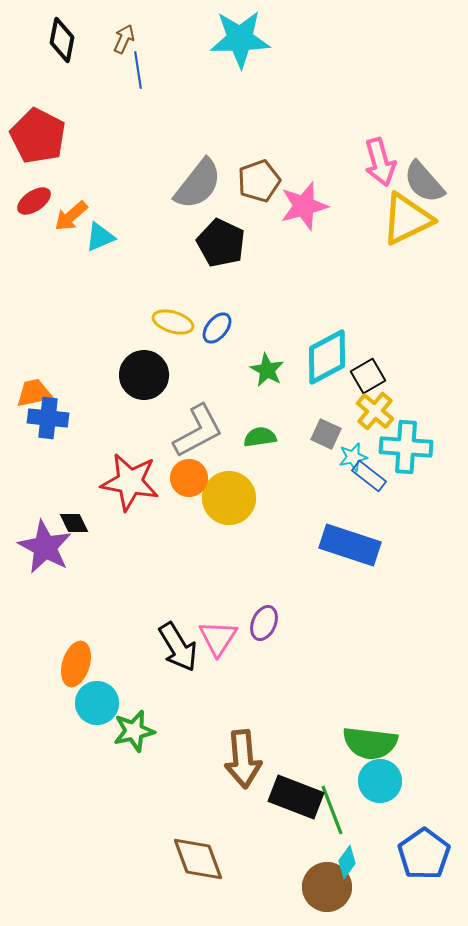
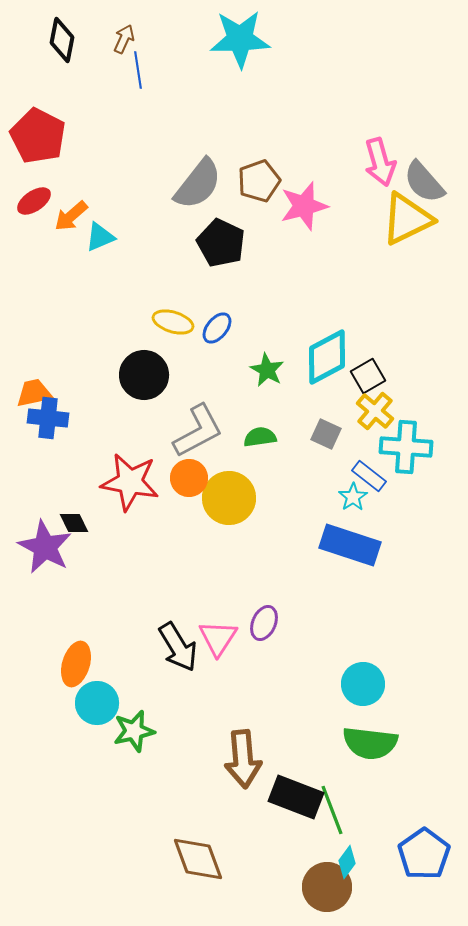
cyan star at (353, 457): moved 40 px down; rotated 20 degrees counterclockwise
cyan circle at (380, 781): moved 17 px left, 97 px up
